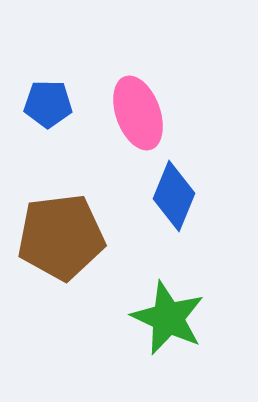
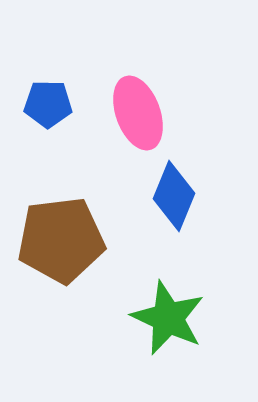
brown pentagon: moved 3 px down
